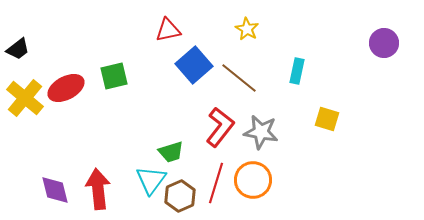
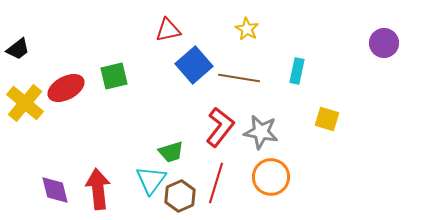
brown line: rotated 30 degrees counterclockwise
yellow cross: moved 5 px down
orange circle: moved 18 px right, 3 px up
